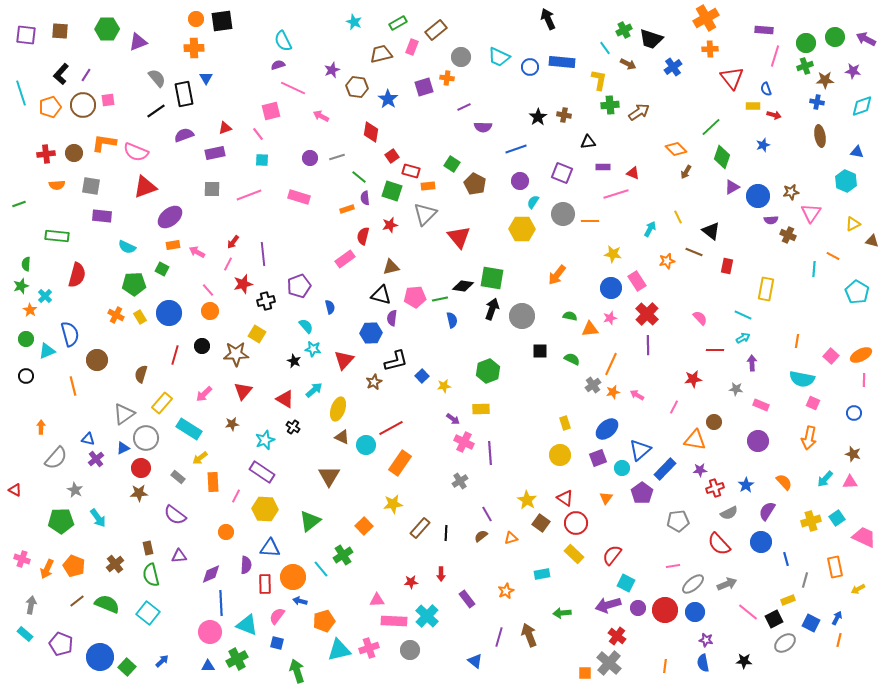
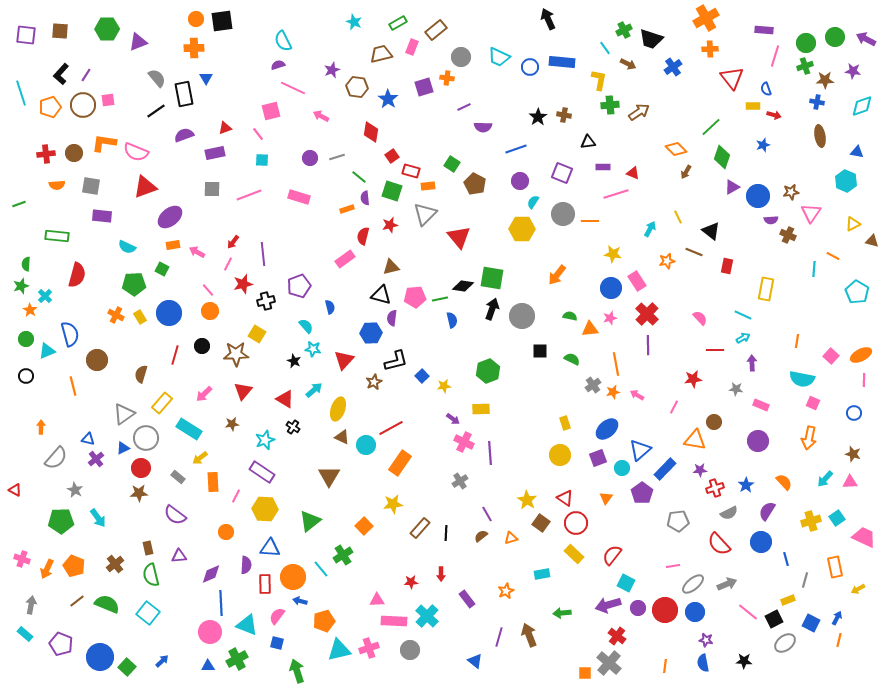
orange line at (611, 364): moved 5 px right; rotated 35 degrees counterclockwise
